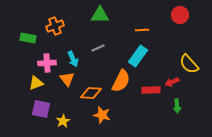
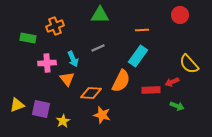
yellow triangle: moved 19 px left, 22 px down
green arrow: rotated 64 degrees counterclockwise
